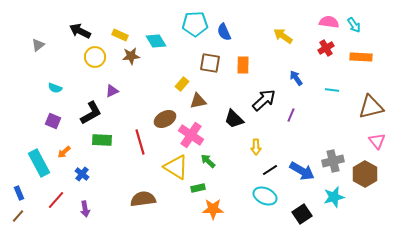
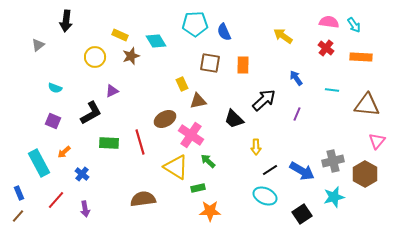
black arrow at (80, 31): moved 14 px left, 10 px up; rotated 110 degrees counterclockwise
red cross at (326, 48): rotated 21 degrees counterclockwise
brown star at (131, 56): rotated 12 degrees counterclockwise
yellow rectangle at (182, 84): rotated 64 degrees counterclockwise
brown triangle at (371, 107): moved 4 px left, 2 px up; rotated 20 degrees clockwise
purple line at (291, 115): moved 6 px right, 1 px up
green rectangle at (102, 140): moved 7 px right, 3 px down
pink triangle at (377, 141): rotated 18 degrees clockwise
orange star at (213, 209): moved 3 px left, 2 px down
